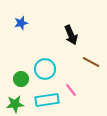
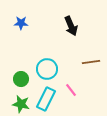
blue star: rotated 16 degrees clockwise
black arrow: moved 9 px up
brown line: rotated 36 degrees counterclockwise
cyan circle: moved 2 px right
cyan rectangle: moved 1 px left, 1 px up; rotated 55 degrees counterclockwise
green star: moved 6 px right; rotated 18 degrees clockwise
